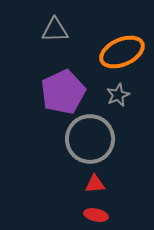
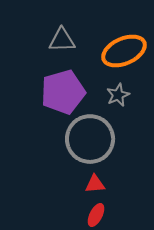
gray triangle: moved 7 px right, 10 px down
orange ellipse: moved 2 px right, 1 px up
purple pentagon: rotated 9 degrees clockwise
red ellipse: rotated 75 degrees counterclockwise
